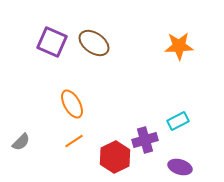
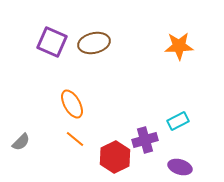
brown ellipse: rotated 48 degrees counterclockwise
orange line: moved 1 px right, 2 px up; rotated 72 degrees clockwise
